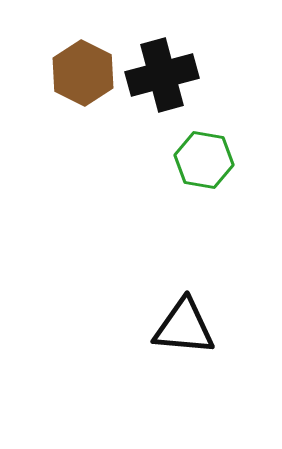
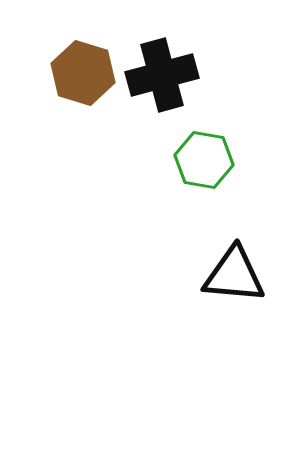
brown hexagon: rotated 10 degrees counterclockwise
black triangle: moved 50 px right, 52 px up
